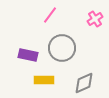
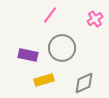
yellow rectangle: rotated 18 degrees counterclockwise
